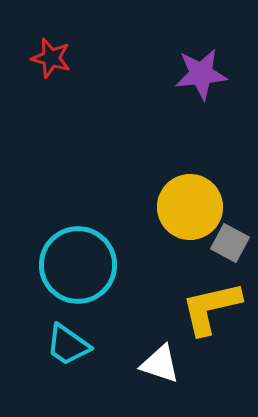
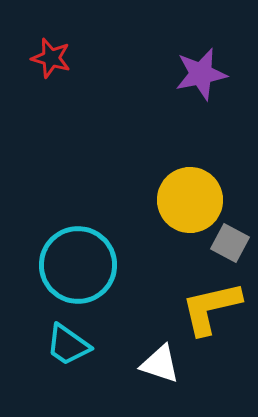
purple star: rotated 6 degrees counterclockwise
yellow circle: moved 7 px up
